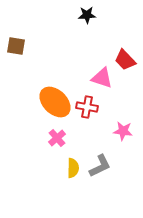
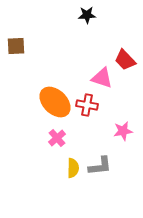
brown square: rotated 12 degrees counterclockwise
red cross: moved 2 px up
pink star: rotated 18 degrees counterclockwise
gray L-shape: rotated 20 degrees clockwise
